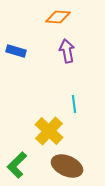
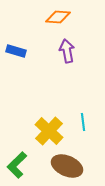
cyan line: moved 9 px right, 18 px down
